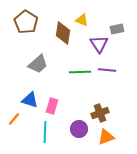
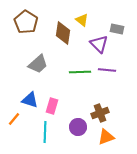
yellow triangle: rotated 16 degrees clockwise
gray rectangle: rotated 24 degrees clockwise
purple triangle: rotated 12 degrees counterclockwise
purple circle: moved 1 px left, 2 px up
